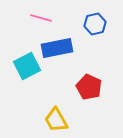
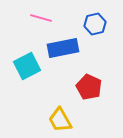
blue rectangle: moved 6 px right
yellow trapezoid: moved 4 px right
